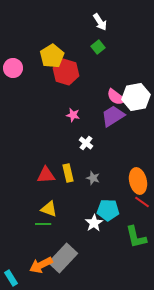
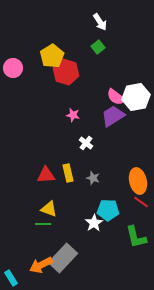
red line: moved 1 px left
